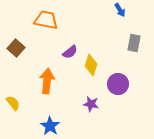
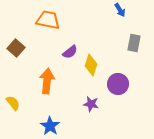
orange trapezoid: moved 2 px right
